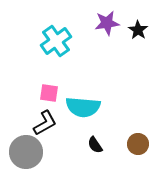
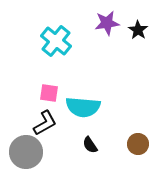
cyan cross: rotated 16 degrees counterclockwise
black semicircle: moved 5 px left
